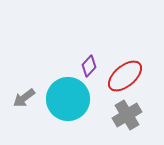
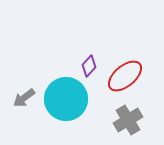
cyan circle: moved 2 px left
gray cross: moved 1 px right, 5 px down
